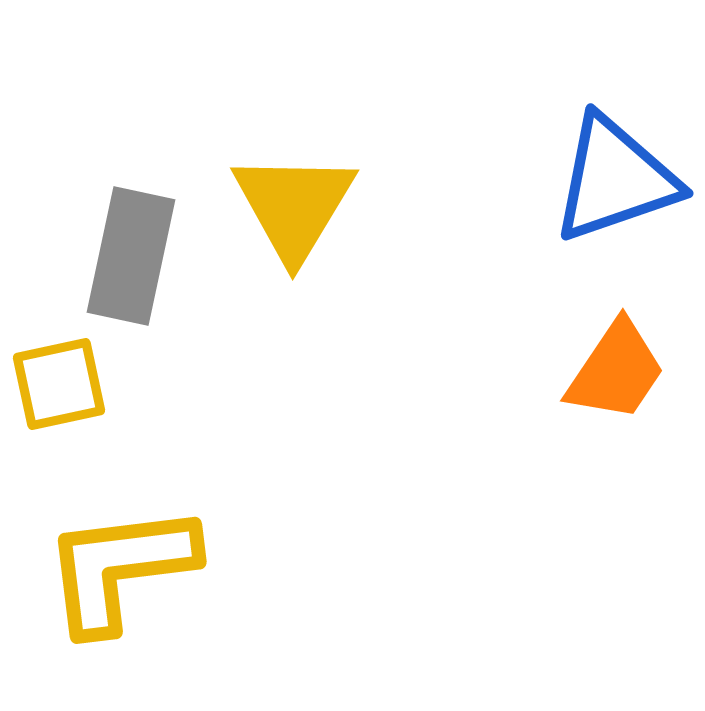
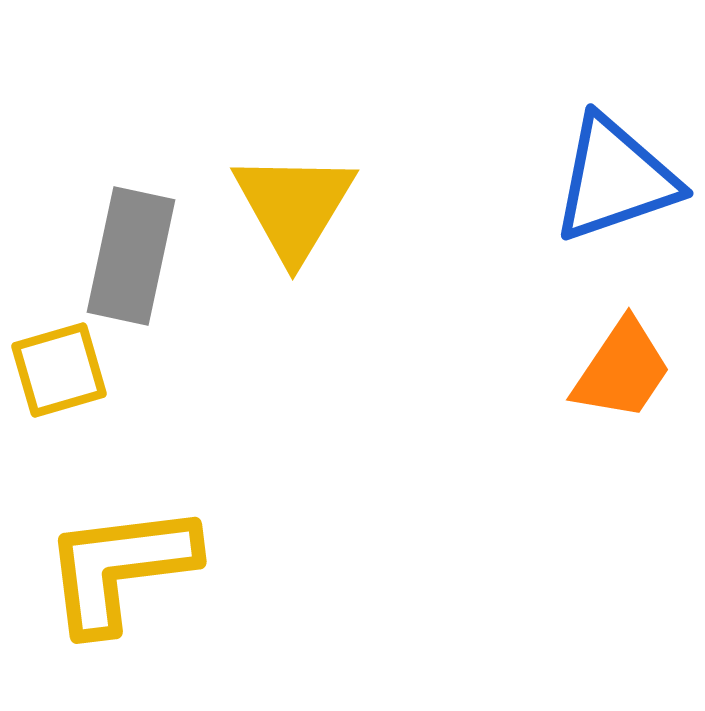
orange trapezoid: moved 6 px right, 1 px up
yellow square: moved 14 px up; rotated 4 degrees counterclockwise
